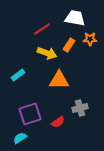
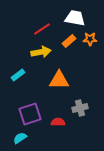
orange rectangle: moved 4 px up; rotated 16 degrees clockwise
yellow arrow: moved 6 px left, 1 px up; rotated 30 degrees counterclockwise
red semicircle: rotated 144 degrees counterclockwise
